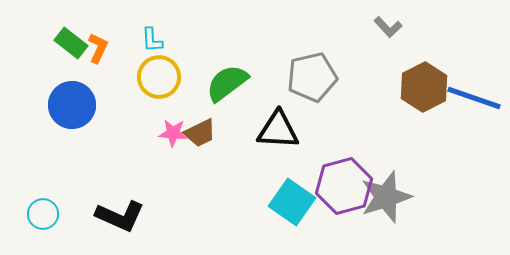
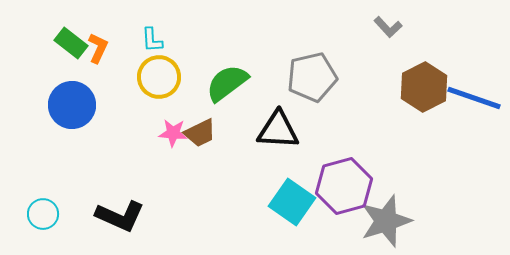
gray star: moved 24 px down
